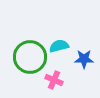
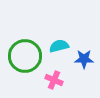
green circle: moved 5 px left, 1 px up
